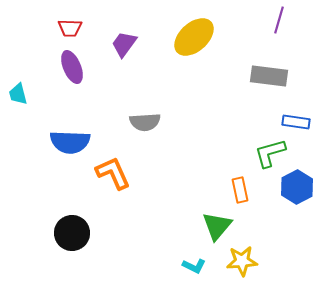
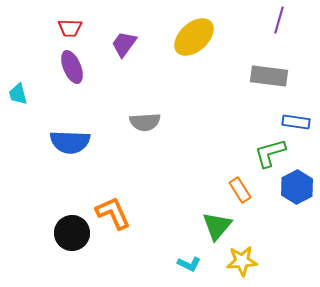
orange L-shape: moved 40 px down
orange rectangle: rotated 20 degrees counterclockwise
cyan L-shape: moved 5 px left, 2 px up
